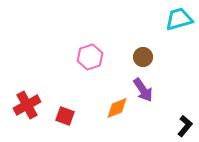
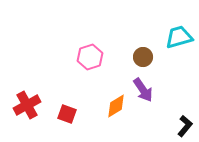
cyan trapezoid: moved 18 px down
orange diamond: moved 1 px left, 2 px up; rotated 10 degrees counterclockwise
red square: moved 2 px right, 2 px up
